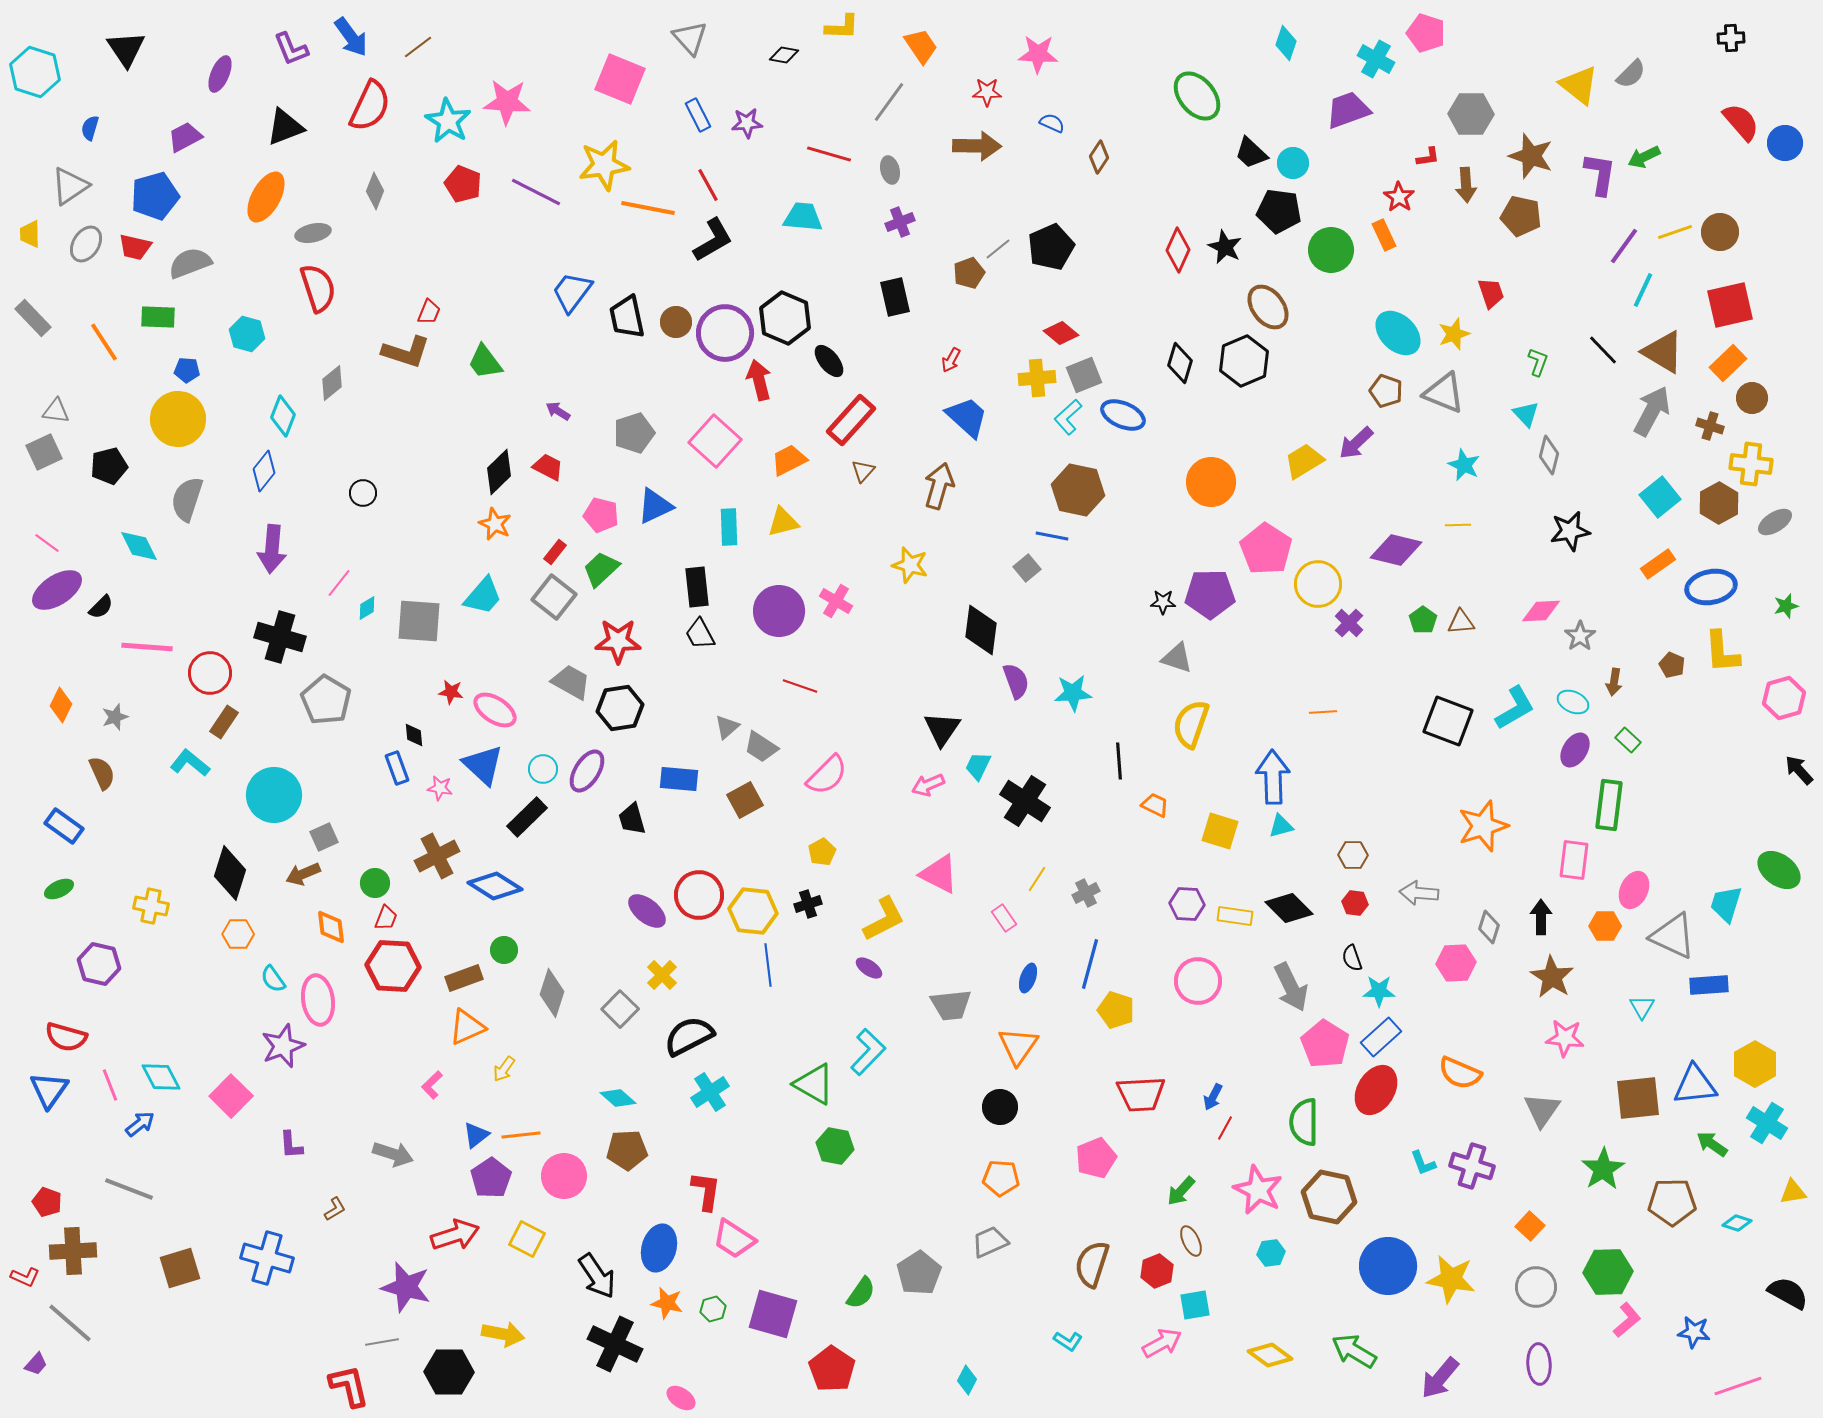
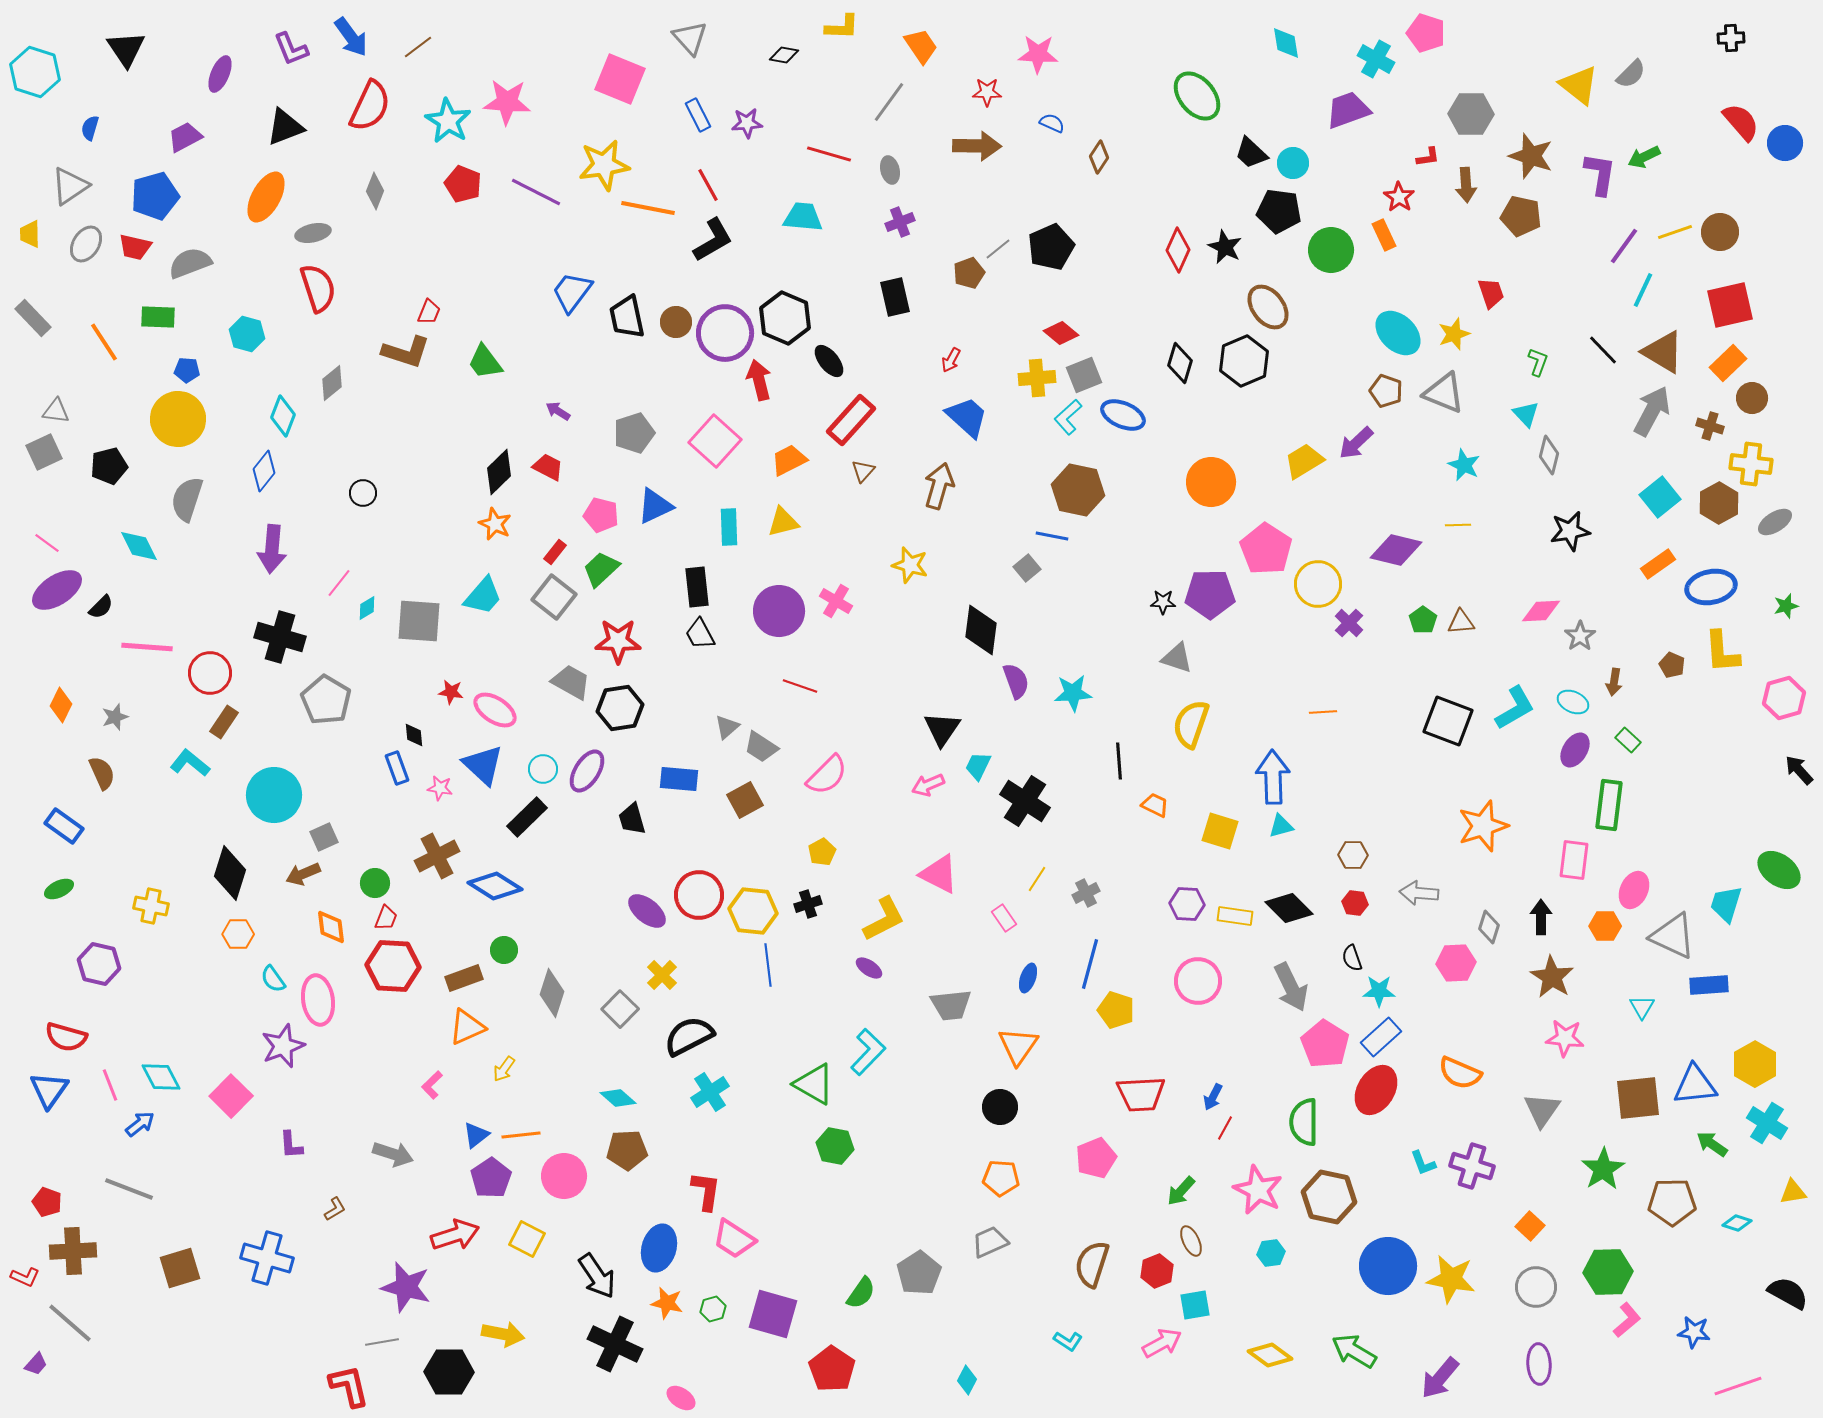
cyan diamond at (1286, 43): rotated 28 degrees counterclockwise
